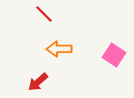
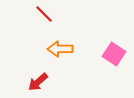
orange arrow: moved 1 px right
pink square: moved 1 px up
